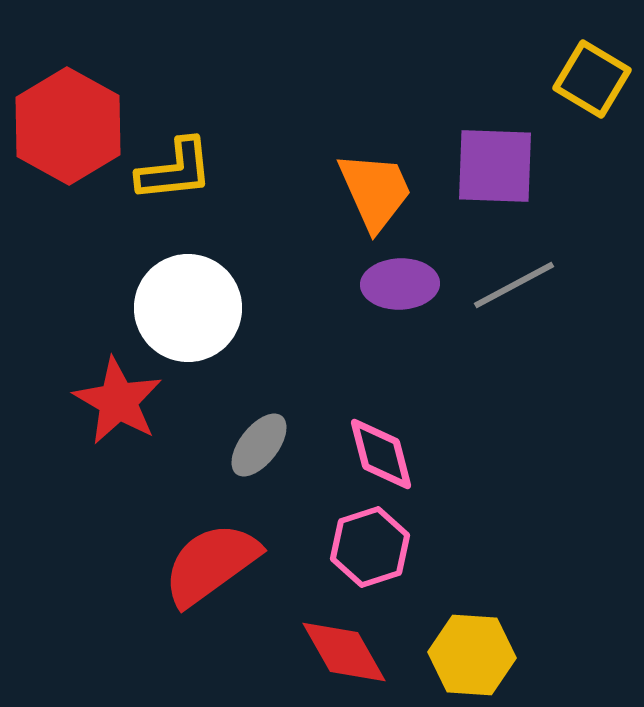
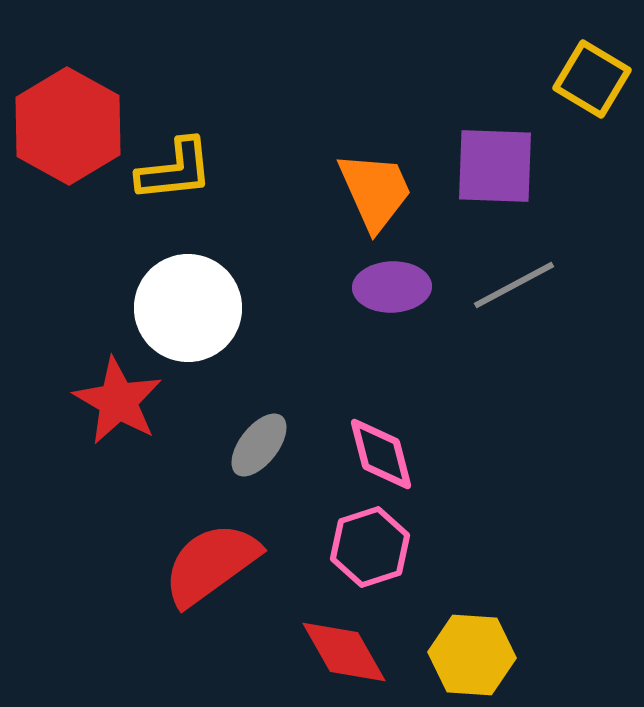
purple ellipse: moved 8 px left, 3 px down
